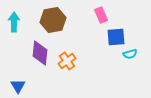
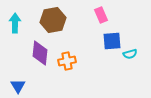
cyan arrow: moved 1 px right, 1 px down
blue square: moved 4 px left, 4 px down
orange cross: rotated 24 degrees clockwise
